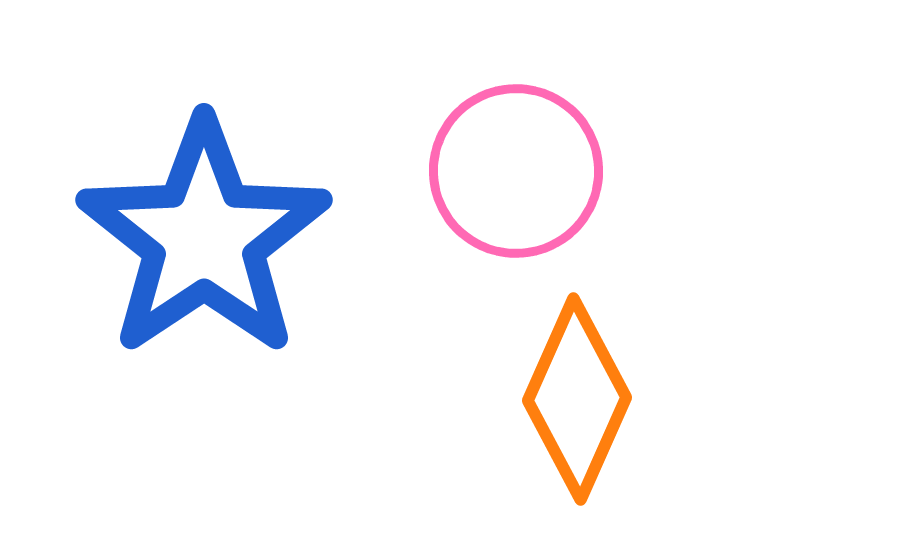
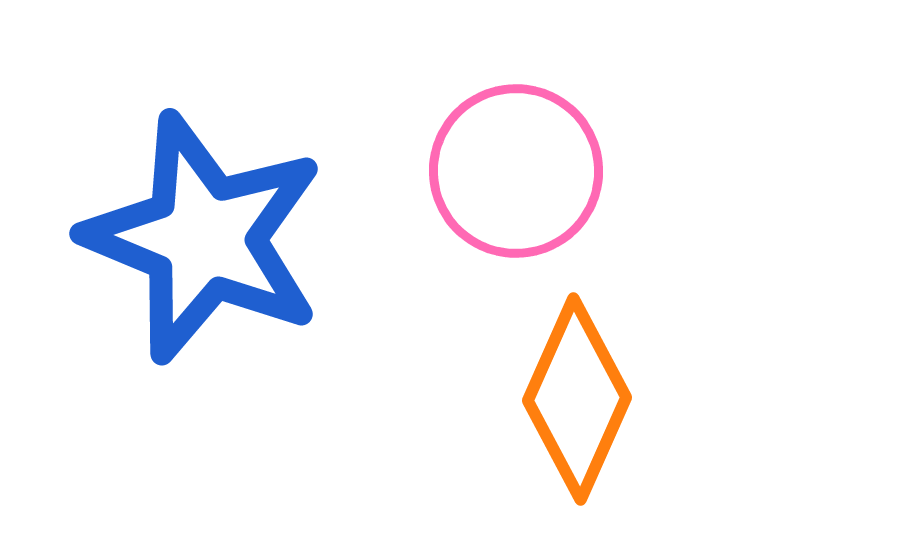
blue star: rotated 16 degrees counterclockwise
